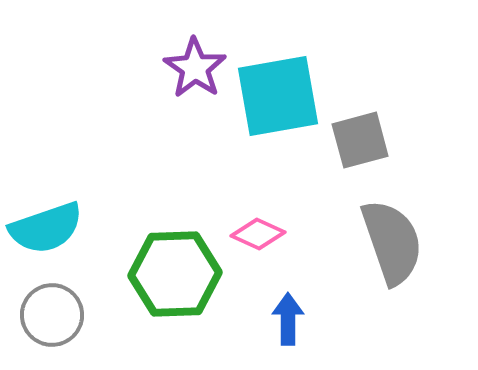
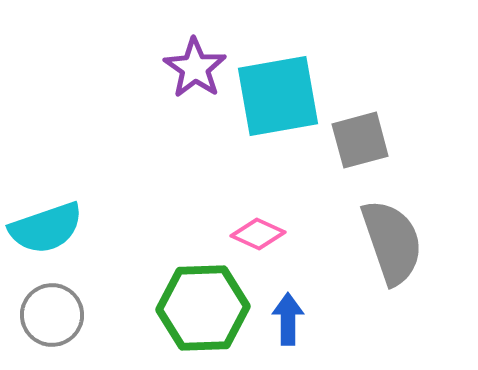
green hexagon: moved 28 px right, 34 px down
